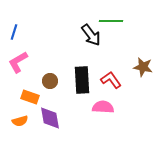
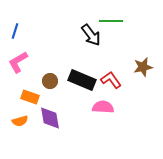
blue line: moved 1 px right, 1 px up
brown star: rotated 24 degrees counterclockwise
black rectangle: rotated 64 degrees counterclockwise
